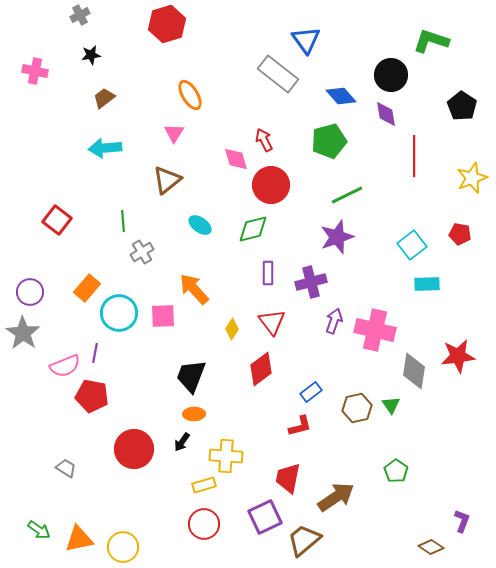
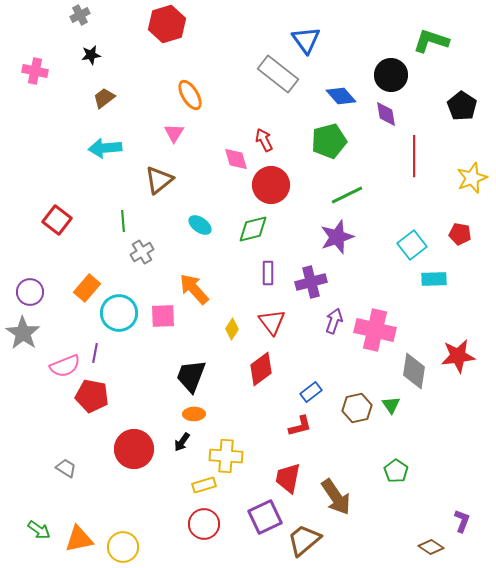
brown triangle at (167, 180): moved 8 px left
cyan rectangle at (427, 284): moved 7 px right, 5 px up
brown arrow at (336, 497): rotated 90 degrees clockwise
